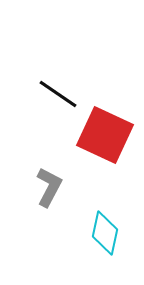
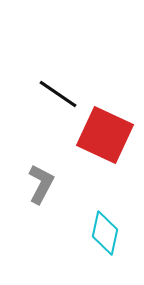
gray L-shape: moved 8 px left, 3 px up
